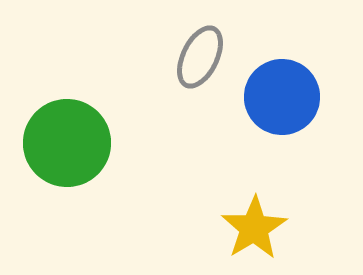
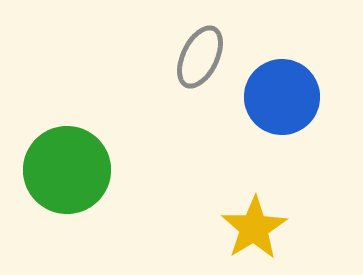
green circle: moved 27 px down
